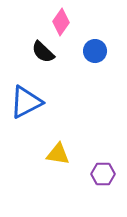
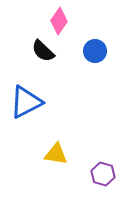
pink diamond: moved 2 px left, 1 px up
black semicircle: moved 1 px up
yellow triangle: moved 2 px left
purple hexagon: rotated 15 degrees clockwise
